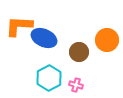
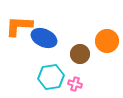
orange circle: moved 1 px down
brown circle: moved 1 px right, 2 px down
cyan hexagon: moved 2 px right, 1 px up; rotated 20 degrees clockwise
pink cross: moved 1 px left, 1 px up
